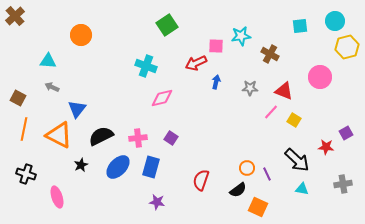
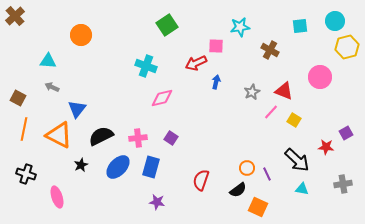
cyan star at (241, 36): moved 1 px left, 9 px up
brown cross at (270, 54): moved 4 px up
gray star at (250, 88): moved 2 px right, 4 px down; rotated 28 degrees counterclockwise
